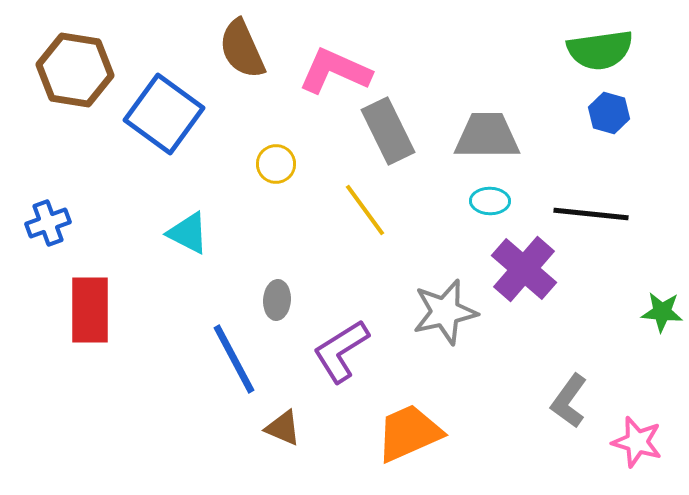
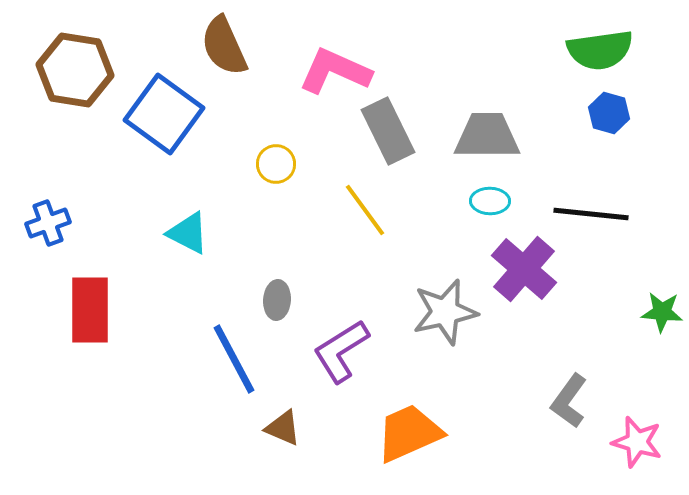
brown semicircle: moved 18 px left, 3 px up
